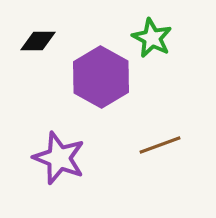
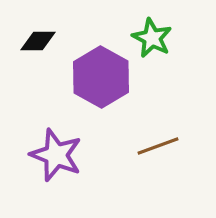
brown line: moved 2 px left, 1 px down
purple star: moved 3 px left, 3 px up
